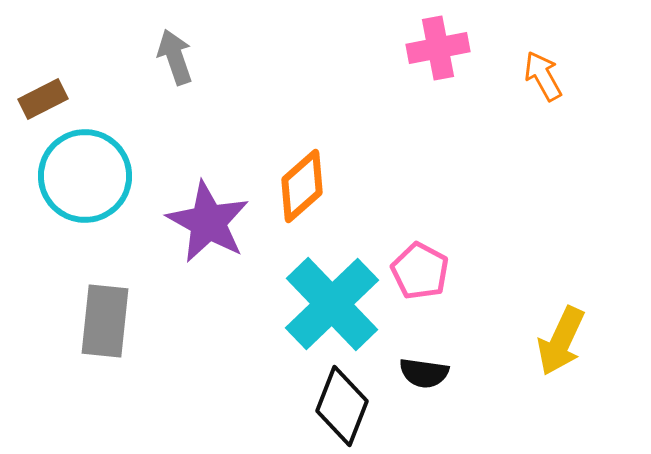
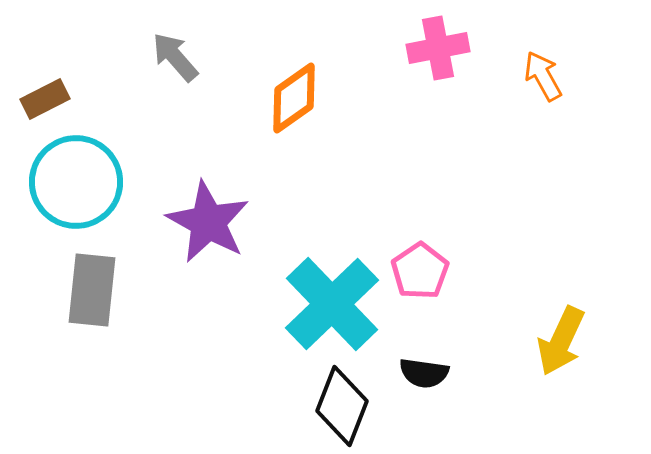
gray arrow: rotated 22 degrees counterclockwise
brown rectangle: moved 2 px right
cyan circle: moved 9 px left, 6 px down
orange diamond: moved 8 px left, 88 px up; rotated 6 degrees clockwise
pink pentagon: rotated 10 degrees clockwise
gray rectangle: moved 13 px left, 31 px up
